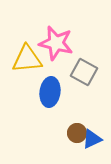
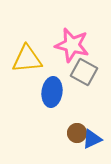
pink star: moved 16 px right, 2 px down
blue ellipse: moved 2 px right
